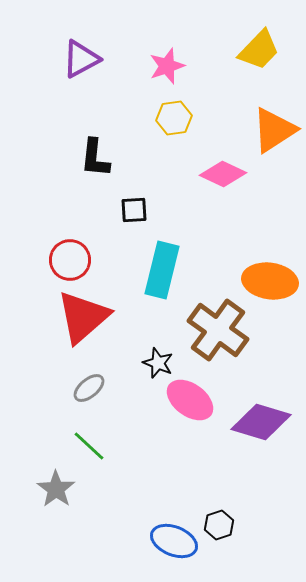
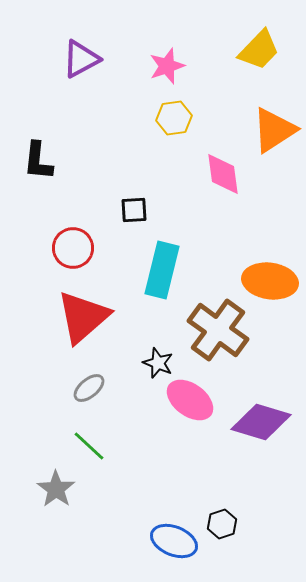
black L-shape: moved 57 px left, 3 px down
pink diamond: rotated 57 degrees clockwise
red circle: moved 3 px right, 12 px up
black hexagon: moved 3 px right, 1 px up
